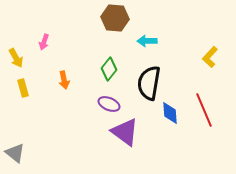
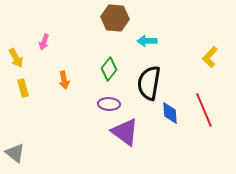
purple ellipse: rotated 20 degrees counterclockwise
